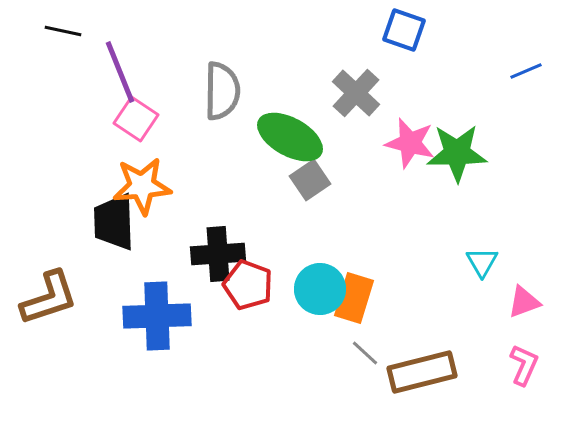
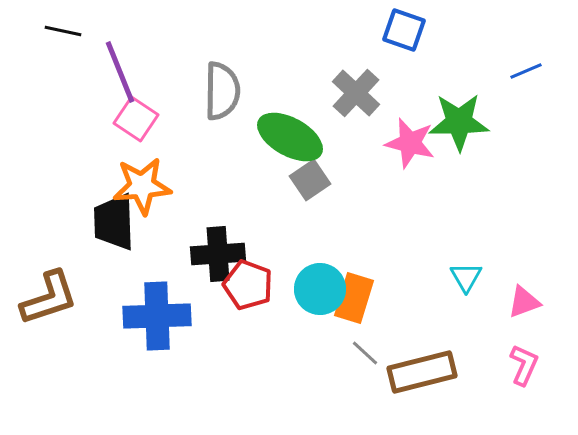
green star: moved 2 px right, 31 px up
cyan triangle: moved 16 px left, 15 px down
